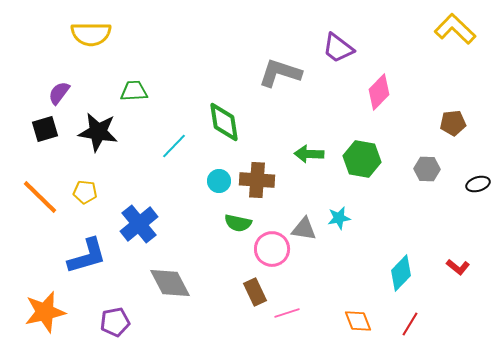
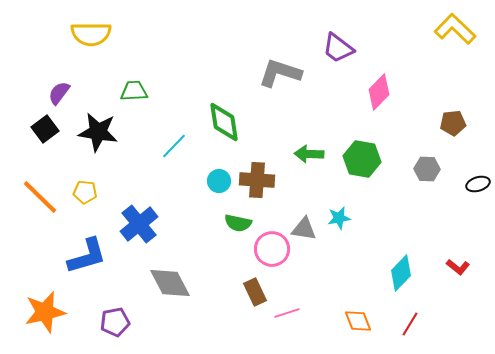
black square: rotated 20 degrees counterclockwise
